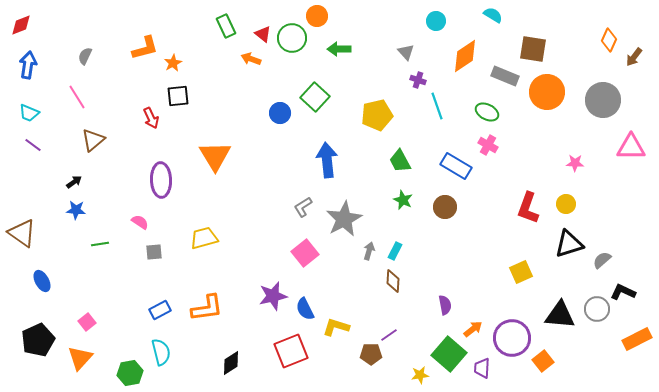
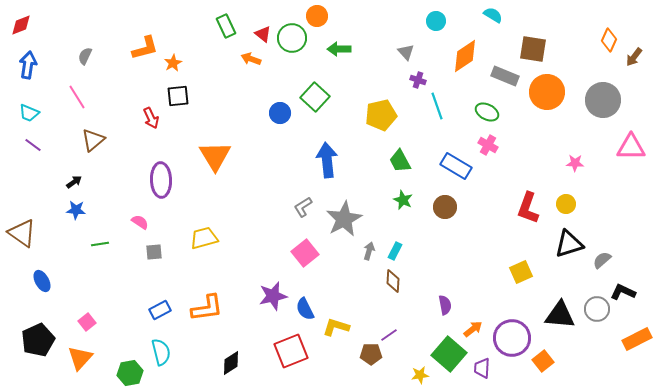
yellow pentagon at (377, 115): moved 4 px right
